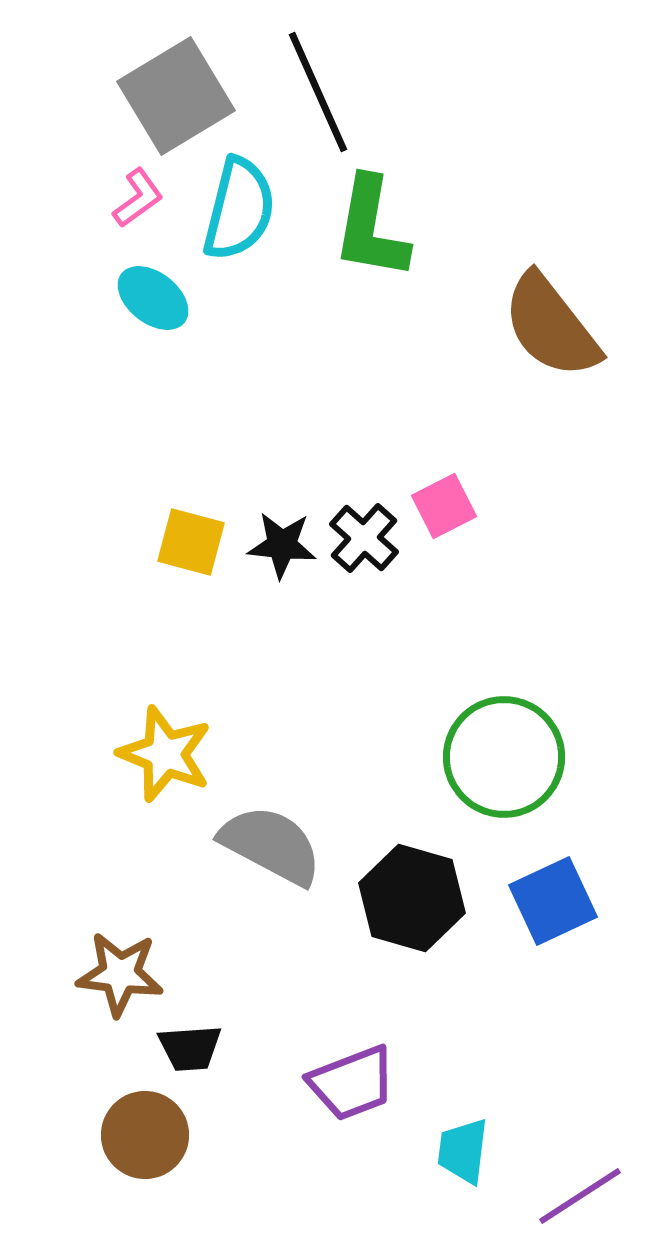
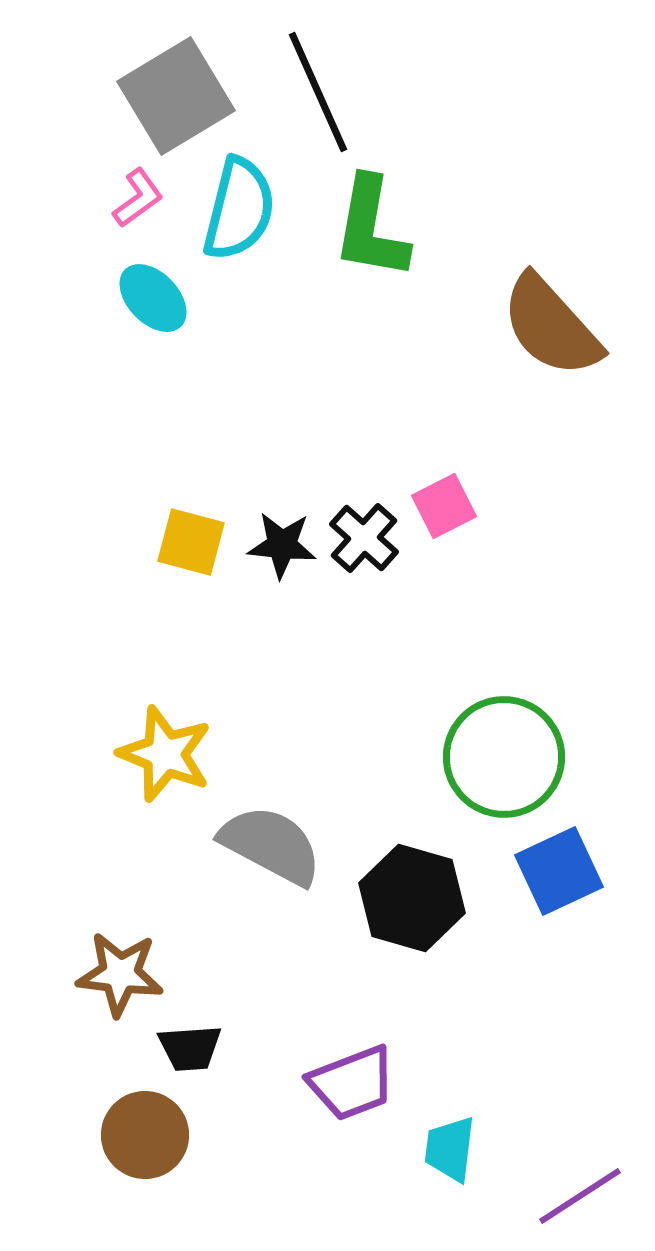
cyan ellipse: rotated 8 degrees clockwise
brown semicircle: rotated 4 degrees counterclockwise
blue square: moved 6 px right, 30 px up
cyan trapezoid: moved 13 px left, 2 px up
